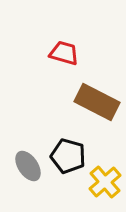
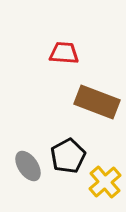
red trapezoid: rotated 12 degrees counterclockwise
brown rectangle: rotated 6 degrees counterclockwise
black pentagon: rotated 28 degrees clockwise
